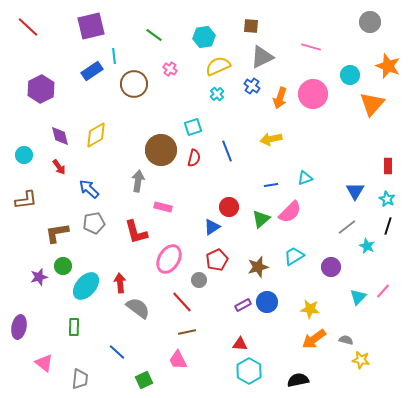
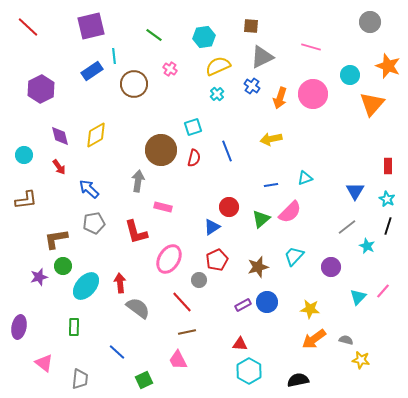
brown L-shape at (57, 233): moved 1 px left, 6 px down
cyan trapezoid at (294, 256): rotated 15 degrees counterclockwise
